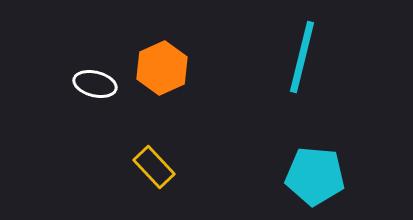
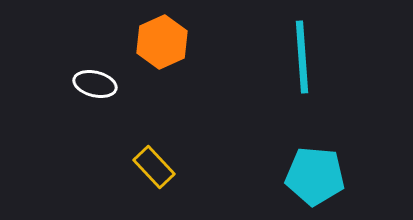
cyan line: rotated 18 degrees counterclockwise
orange hexagon: moved 26 px up
